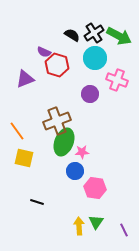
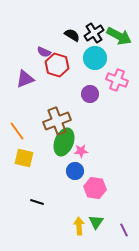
pink star: moved 1 px left, 1 px up
